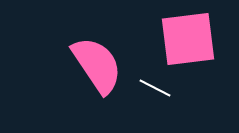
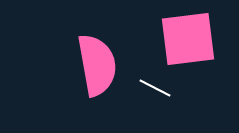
pink semicircle: rotated 24 degrees clockwise
